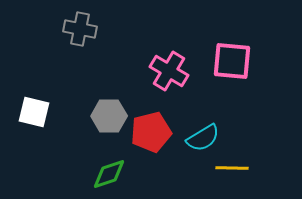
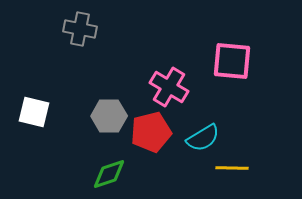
pink cross: moved 16 px down
